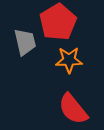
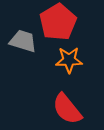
gray trapezoid: moved 2 px left, 1 px up; rotated 60 degrees counterclockwise
red semicircle: moved 6 px left
